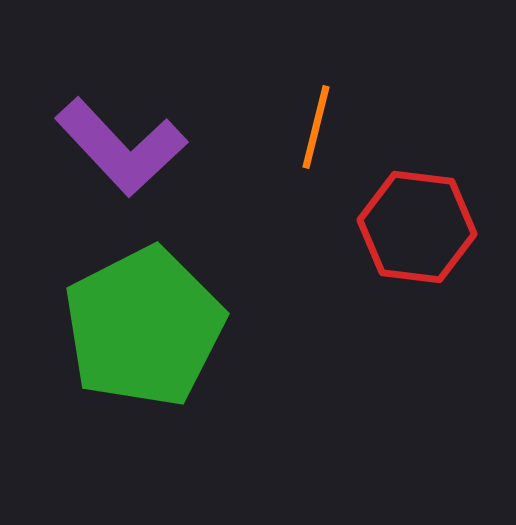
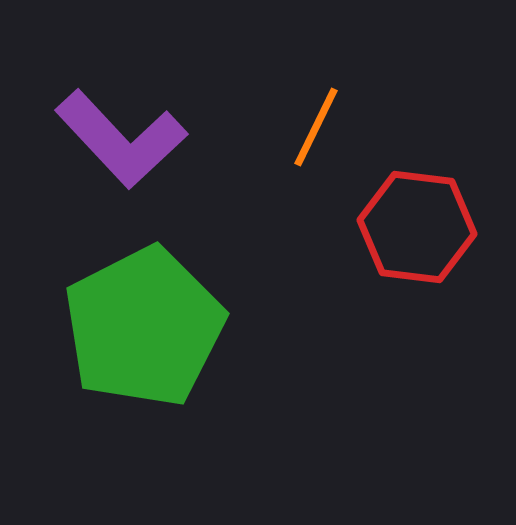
orange line: rotated 12 degrees clockwise
purple L-shape: moved 8 px up
